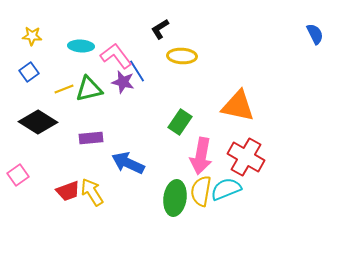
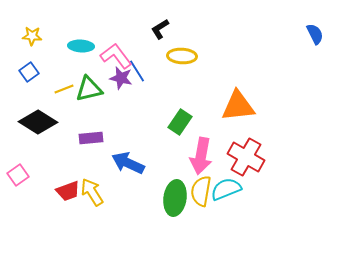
purple star: moved 2 px left, 4 px up
orange triangle: rotated 18 degrees counterclockwise
